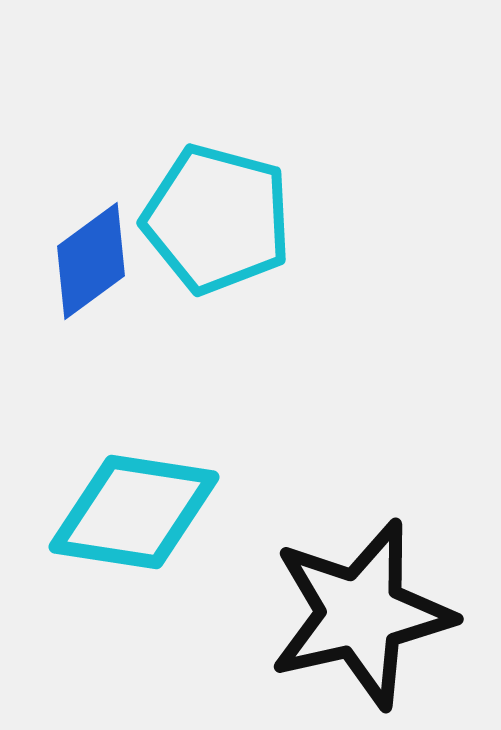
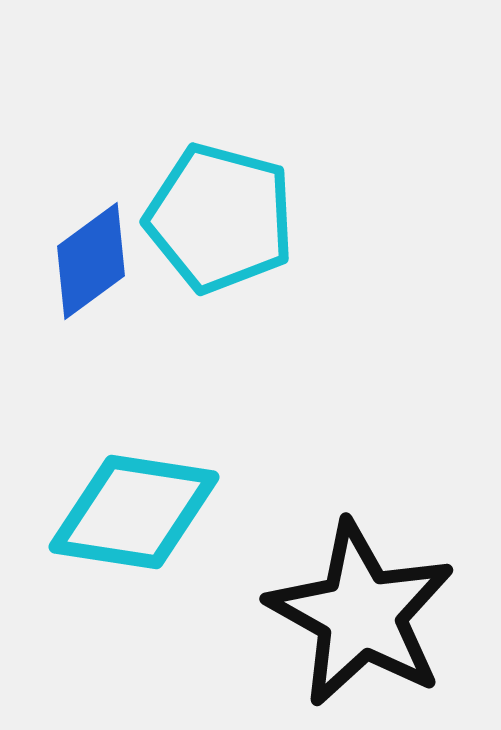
cyan pentagon: moved 3 px right, 1 px up
black star: rotated 30 degrees counterclockwise
